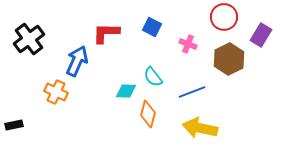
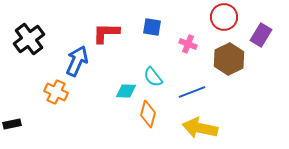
blue square: rotated 18 degrees counterclockwise
black rectangle: moved 2 px left, 1 px up
